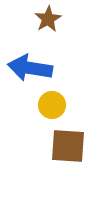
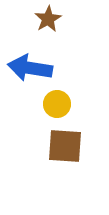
yellow circle: moved 5 px right, 1 px up
brown square: moved 3 px left
